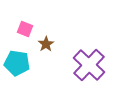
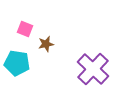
brown star: rotated 21 degrees clockwise
purple cross: moved 4 px right, 4 px down
